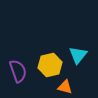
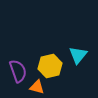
yellow hexagon: moved 1 px down
orange triangle: moved 28 px left
